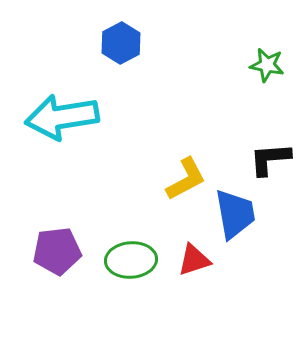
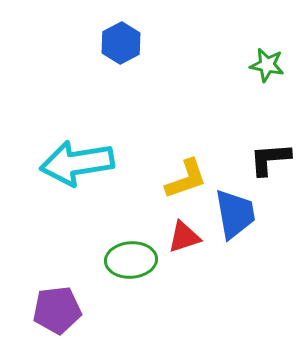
cyan arrow: moved 15 px right, 46 px down
yellow L-shape: rotated 9 degrees clockwise
purple pentagon: moved 59 px down
red triangle: moved 10 px left, 23 px up
